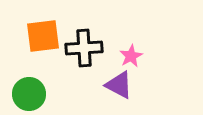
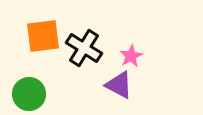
black cross: rotated 36 degrees clockwise
